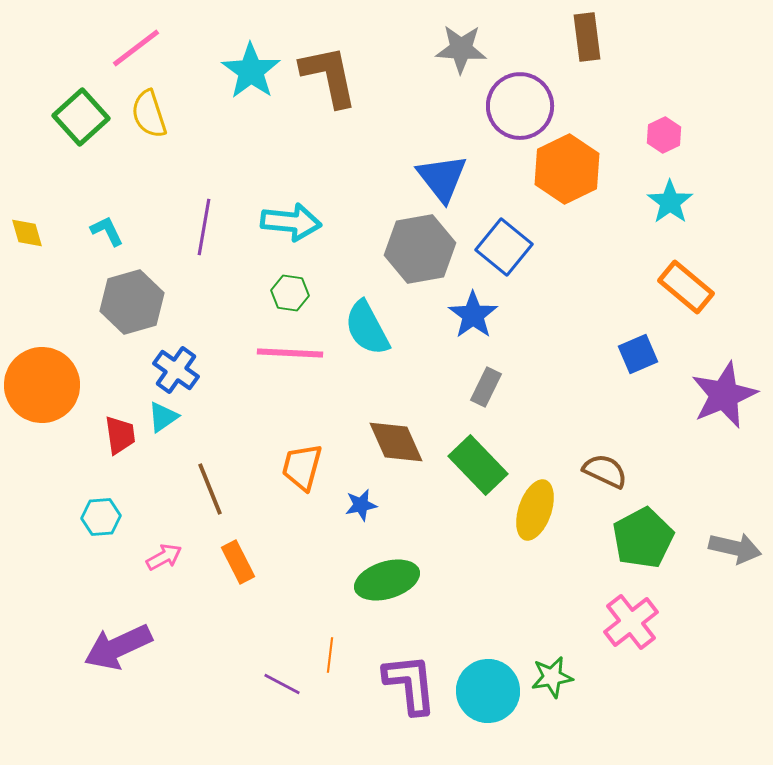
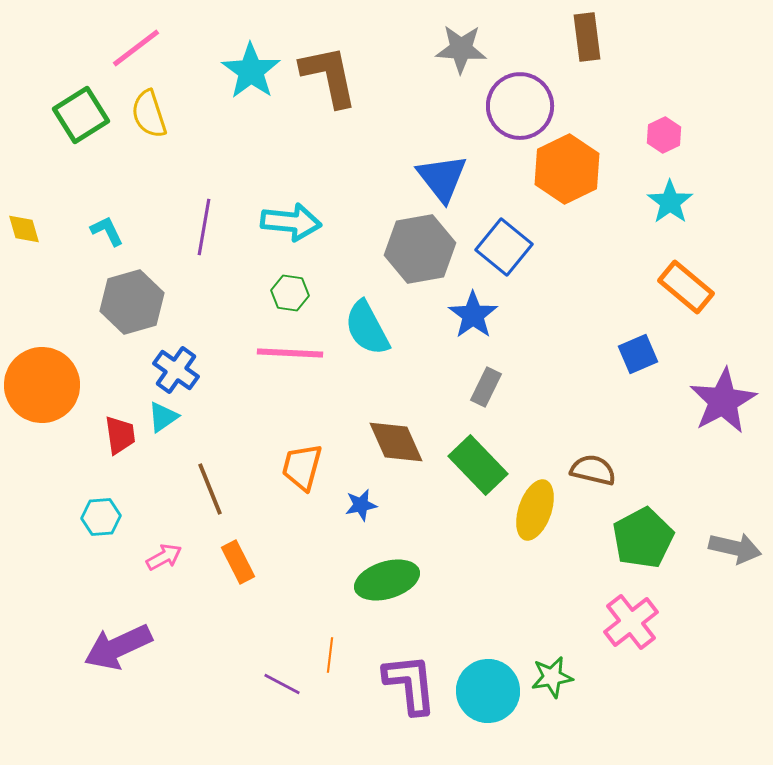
green square at (81, 117): moved 2 px up; rotated 10 degrees clockwise
yellow diamond at (27, 233): moved 3 px left, 4 px up
purple star at (724, 395): moved 1 px left, 6 px down; rotated 6 degrees counterclockwise
brown semicircle at (605, 471): moved 12 px left, 1 px up; rotated 12 degrees counterclockwise
